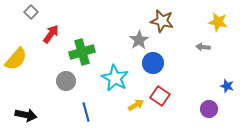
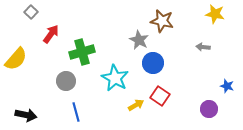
yellow star: moved 3 px left, 8 px up
gray star: rotated 12 degrees counterclockwise
blue line: moved 10 px left
